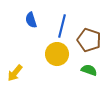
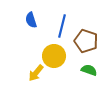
brown pentagon: moved 3 px left, 1 px down
yellow circle: moved 3 px left, 2 px down
yellow arrow: moved 21 px right
